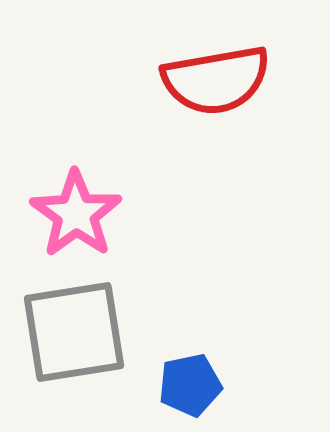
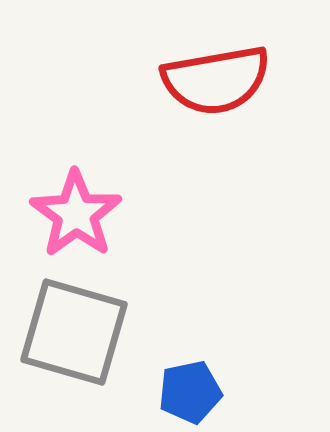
gray square: rotated 25 degrees clockwise
blue pentagon: moved 7 px down
